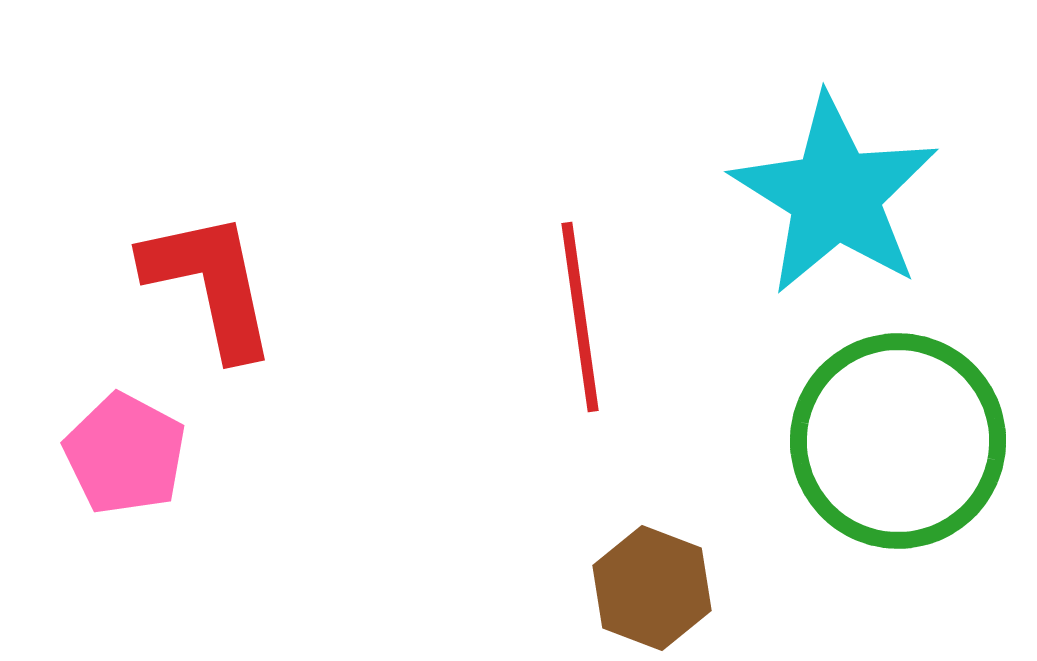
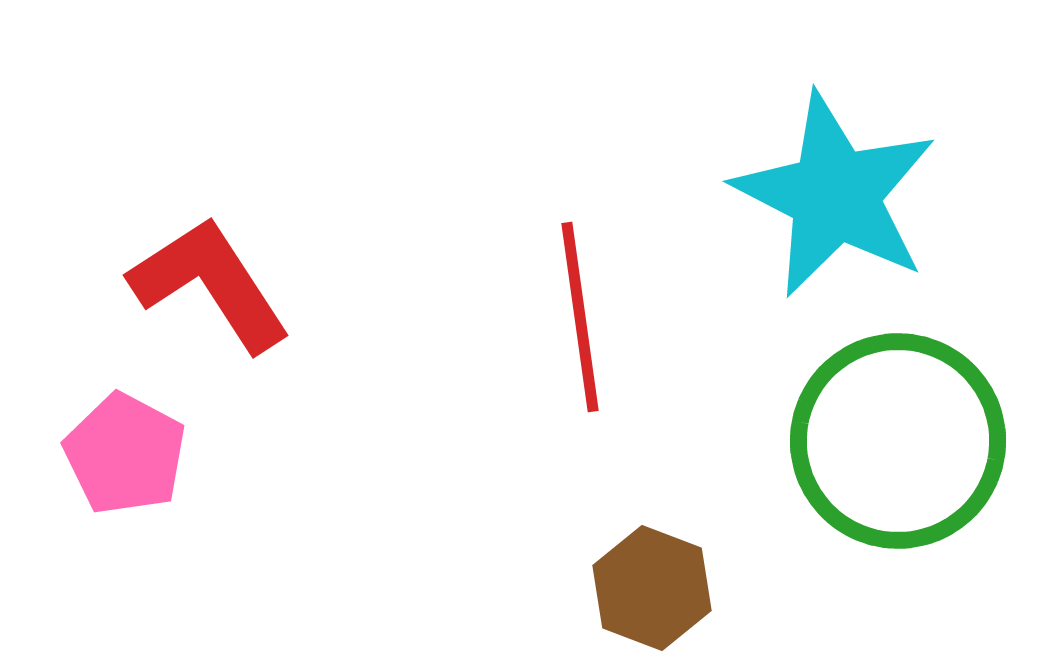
cyan star: rotated 5 degrees counterclockwise
red L-shape: rotated 21 degrees counterclockwise
